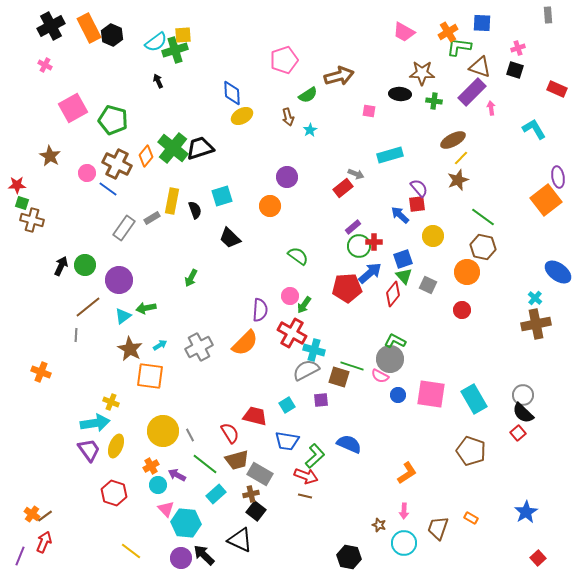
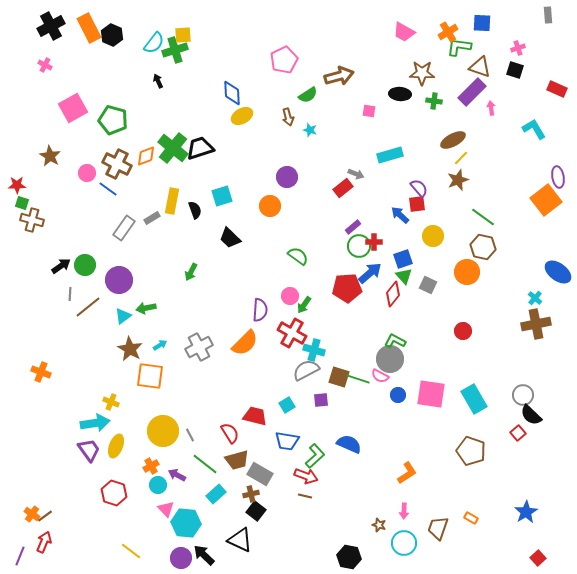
cyan semicircle at (156, 42): moved 2 px left, 1 px down; rotated 15 degrees counterclockwise
pink pentagon at (284, 60): rotated 8 degrees counterclockwise
cyan star at (310, 130): rotated 24 degrees counterclockwise
orange diamond at (146, 156): rotated 30 degrees clockwise
black arrow at (61, 266): rotated 30 degrees clockwise
green arrow at (191, 278): moved 6 px up
red circle at (462, 310): moved 1 px right, 21 px down
gray line at (76, 335): moved 6 px left, 41 px up
green line at (352, 366): moved 6 px right, 13 px down
black semicircle at (523, 413): moved 8 px right, 2 px down
